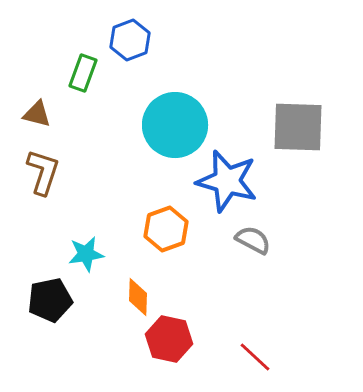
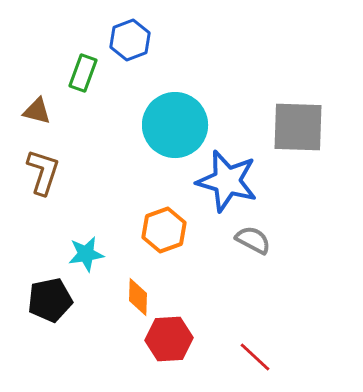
brown triangle: moved 3 px up
orange hexagon: moved 2 px left, 1 px down
red hexagon: rotated 15 degrees counterclockwise
